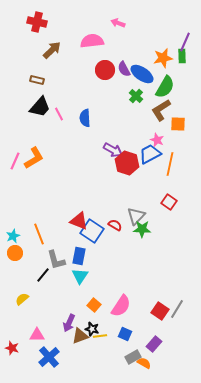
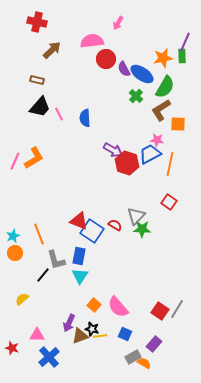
pink arrow at (118, 23): rotated 80 degrees counterclockwise
red circle at (105, 70): moved 1 px right, 11 px up
pink star at (157, 140): rotated 16 degrees counterclockwise
pink semicircle at (121, 306): moved 3 px left, 1 px down; rotated 105 degrees clockwise
